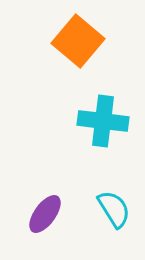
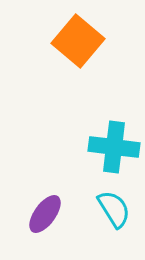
cyan cross: moved 11 px right, 26 px down
